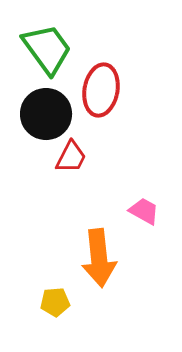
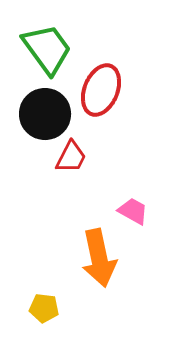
red ellipse: rotated 12 degrees clockwise
black circle: moved 1 px left
pink trapezoid: moved 11 px left
orange arrow: rotated 6 degrees counterclockwise
yellow pentagon: moved 11 px left, 6 px down; rotated 12 degrees clockwise
